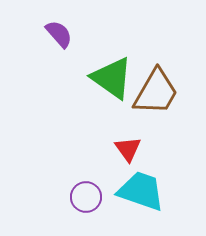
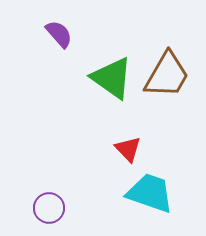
brown trapezoid: moved 11 px right, 17 px up
red triangle: rotated 8 degrees counterclockwise
cyan trapezoid: moved 9 px right, 2 px down
purple circle: moved 37 px left, 11 px down
